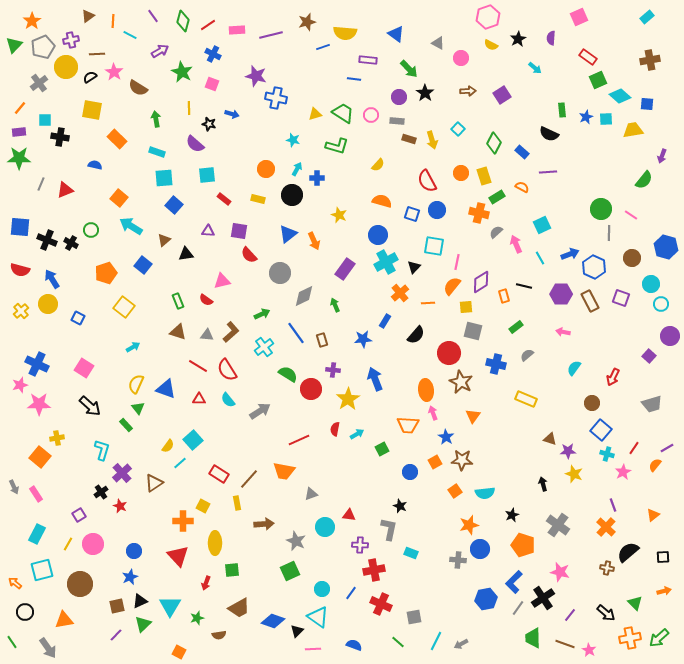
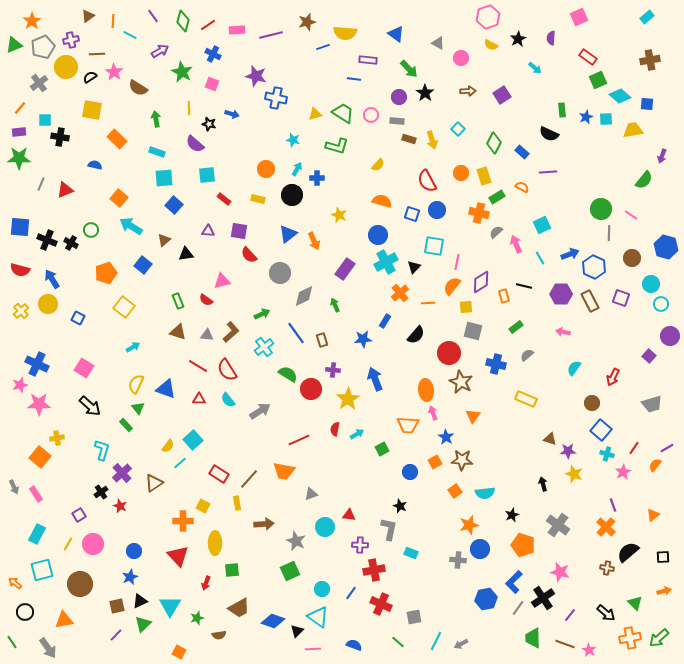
green triangle at (14, 45): rotated 24 degrees clockwise
